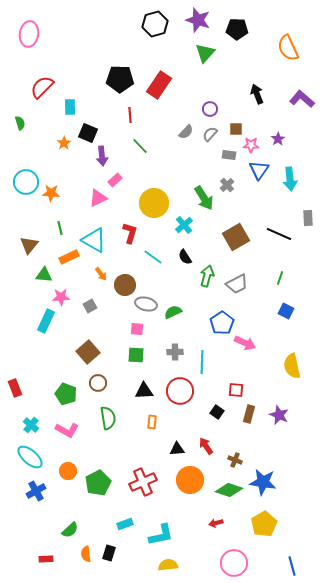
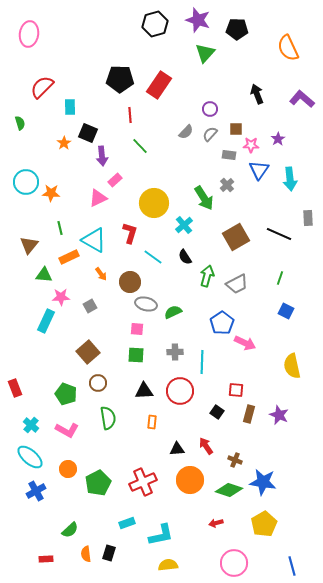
brown circle at (125, 285): moved 5 px right, 3 px up
orange circle at (68, 471): moved 2 px up
cyan rectangle at (125, 524): moved 2 px right, 1 px up
